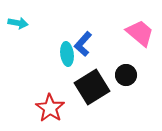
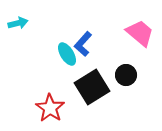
cyan arrow: rotated 24 degrees counterclockwise
cyan ellipse: rotated 25 degrees counterclockwise
